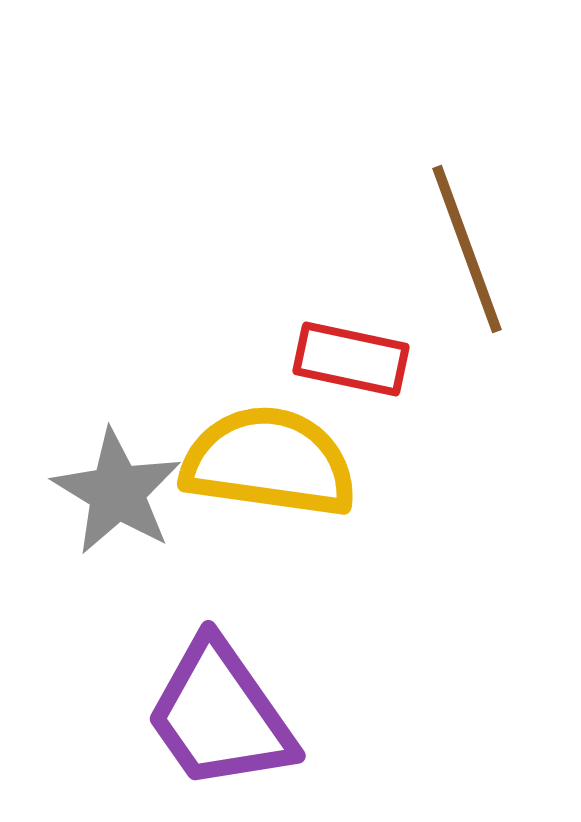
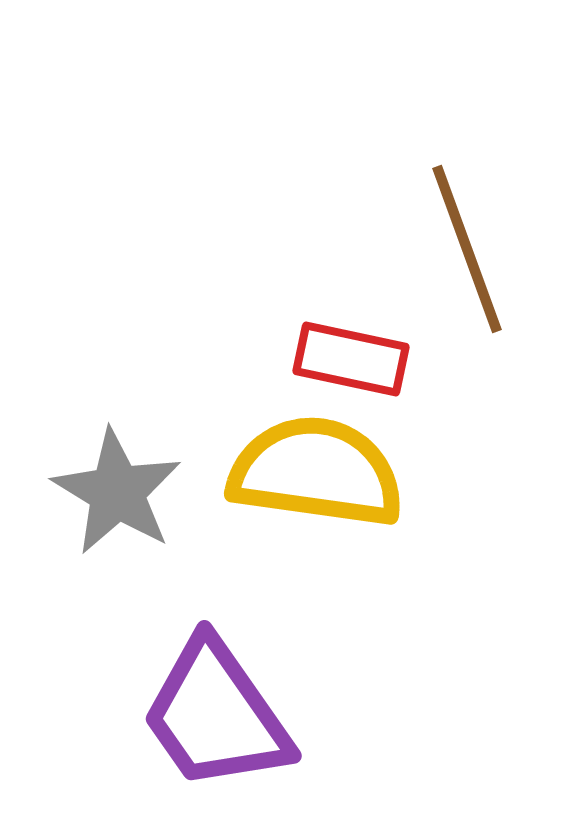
yellow semicircle: moved 47 px right, 10 px down
purple trapezoid: moved 4 px left
